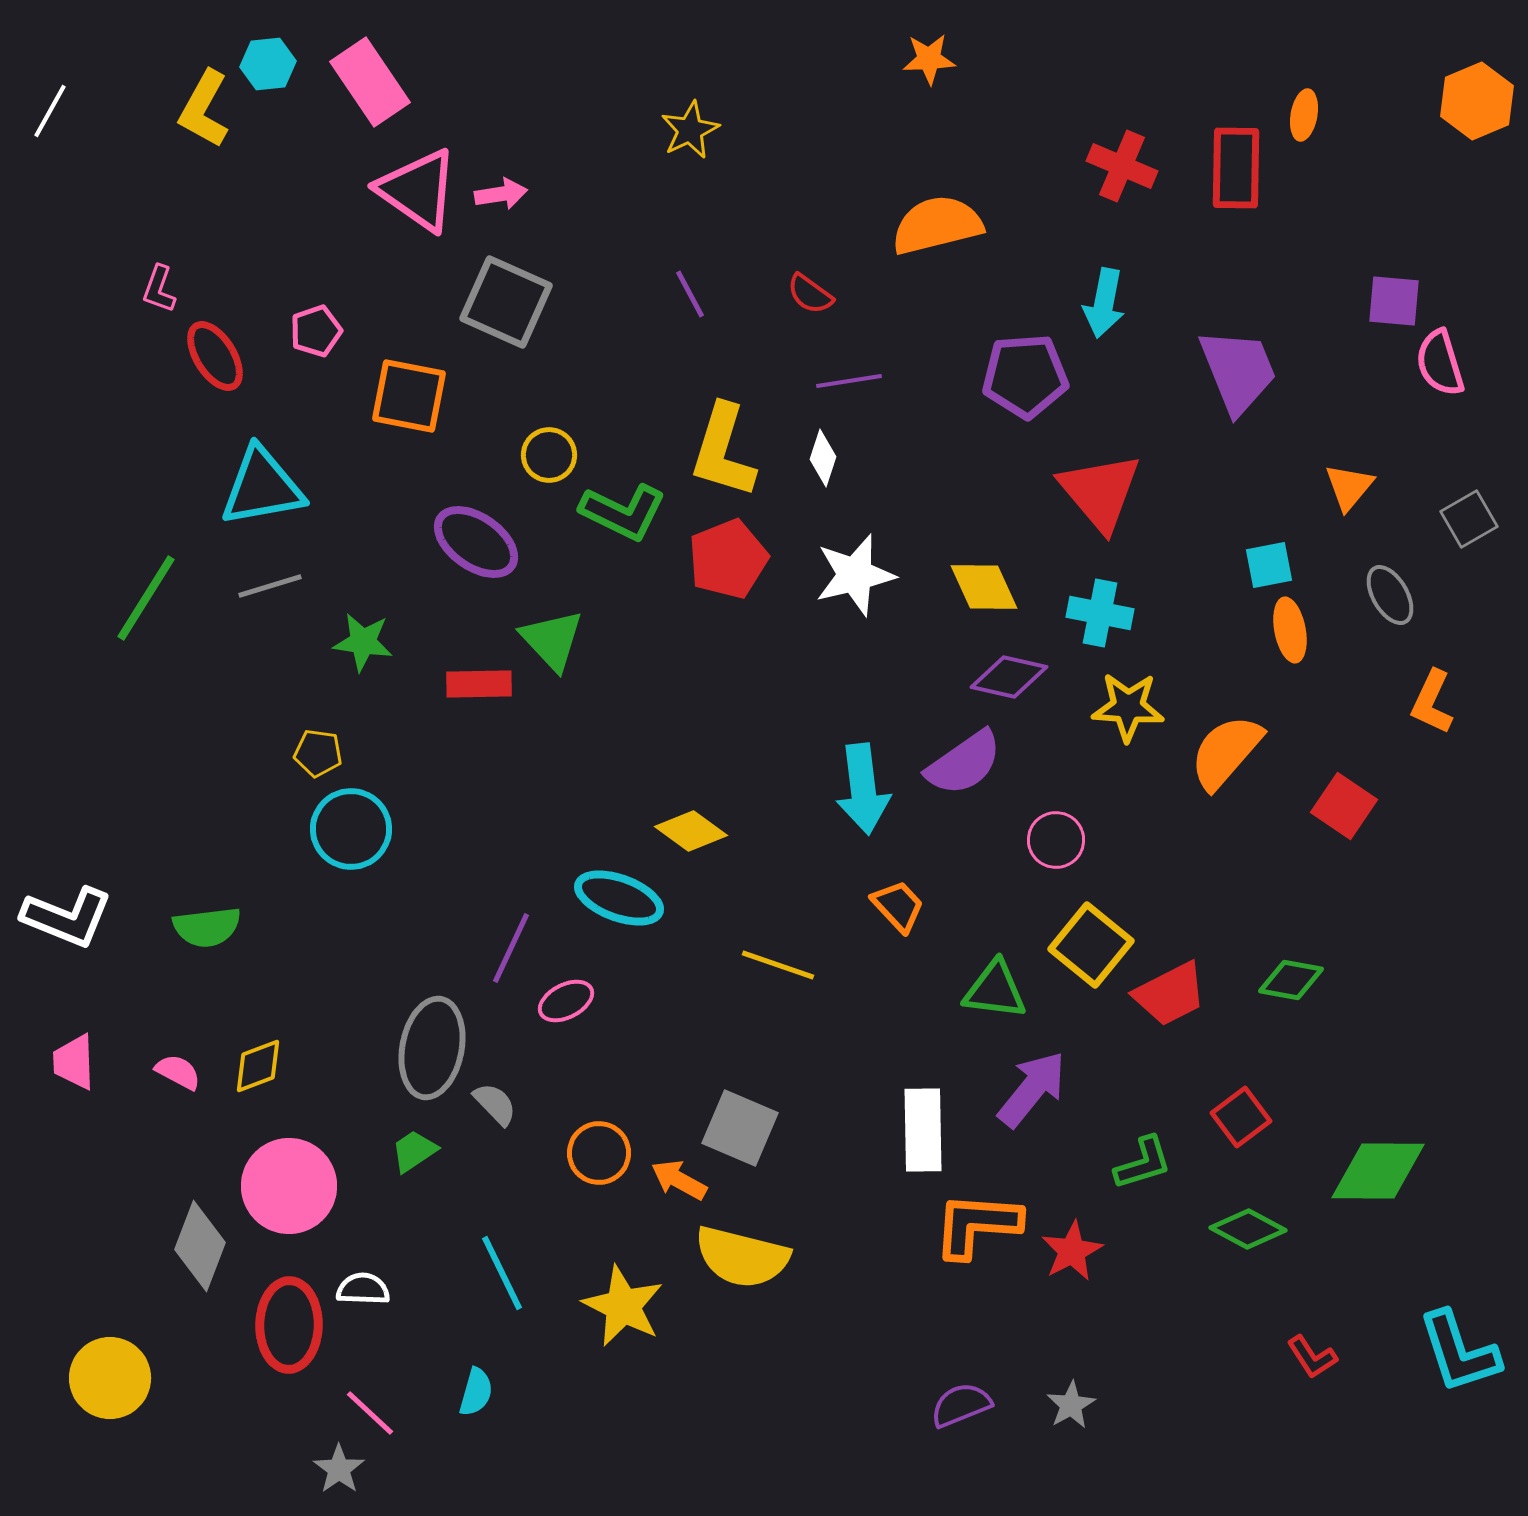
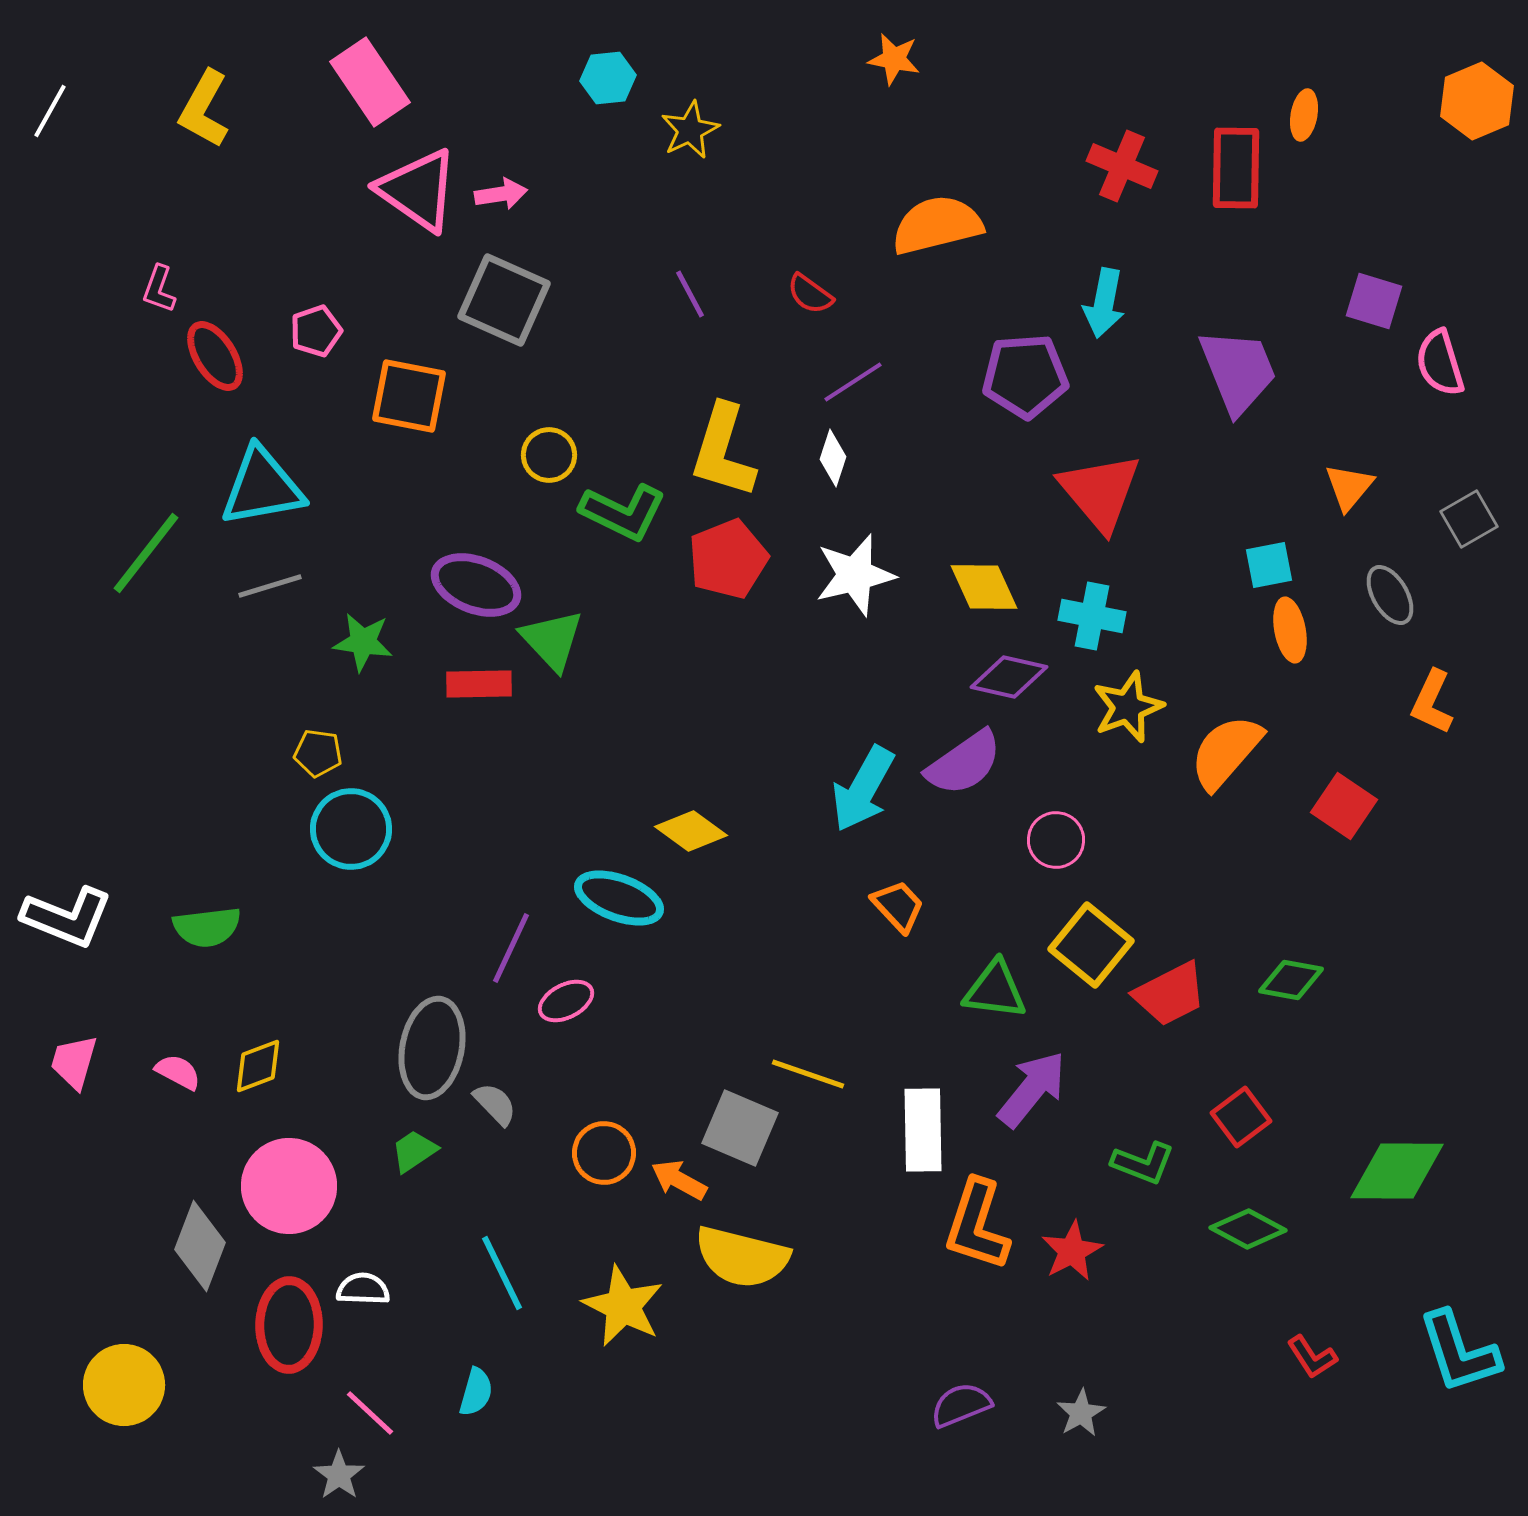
orange star at (929, 59): moved 35 px left; rotated 14 degrees clockwise
cyan hexagon at (268, 64): moved 340 px right, 14 px down
purple square at (1394, 301): moved 20 px left; rotated 12 degrees clockwise
gray square at (506, 302): moved 2 px left, 2 px up
purple line at (849, 381): moved 4 px right, 1 px down; rotated 24 degrees counterclockwise
white diamond at (823, 458): moved 10 px right
purple ellipse at (476, 542): moved 43 px down; rotated 14 degrees counterclockwise
green line at (146, 598): moved 45 px up; rotated 6 degrees clockwise
cyan cross at (1100, 613): moved 8 px left, 3 px down
yellow star at (1128, 707): rotated 24 degrees counterclockwise
cyan arrow at (863, 789): rotated 36 degrees clockwise
yellow line at (778, 965): moved 30 px right, 109 px down
pink trapezoid at (74, 1062): rotated 18 degrees clockwise
orange circle at (599, 1153): moved 5 px right
green L-shape at (1143, 1163): rotated 38 degrees clockwise
green diamond at (1378, 1171): moved 19 px right
orange L-shape at (977, 1225): rotated 76 degrees counterclockwise
yellow circle at (110, 1378): moved 14 px right, 7 px down
gray star at (1071, 1405): moved 10 px right, 8 px down
gray star at (339, 1469): moved 6 px down
